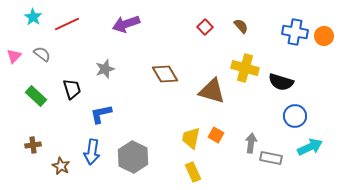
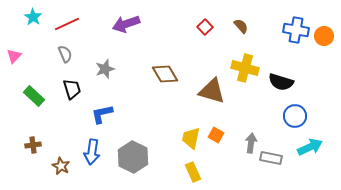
blue cross: moved 1 px right, 2 px up
gray semicircle: moved 23 px right; rotated 30 degrees clockwise
green rectangle: moved 2 px left
blue L-shape: moved 1 px right
